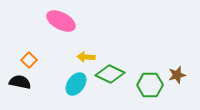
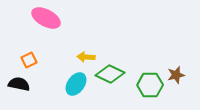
pink ellipse: moved 15 px left, 3 px up
orange square: rotated 21 degrees clockwise
brown star: moved 1 px left
black semicircle: moved 1 px left, 2 px down
